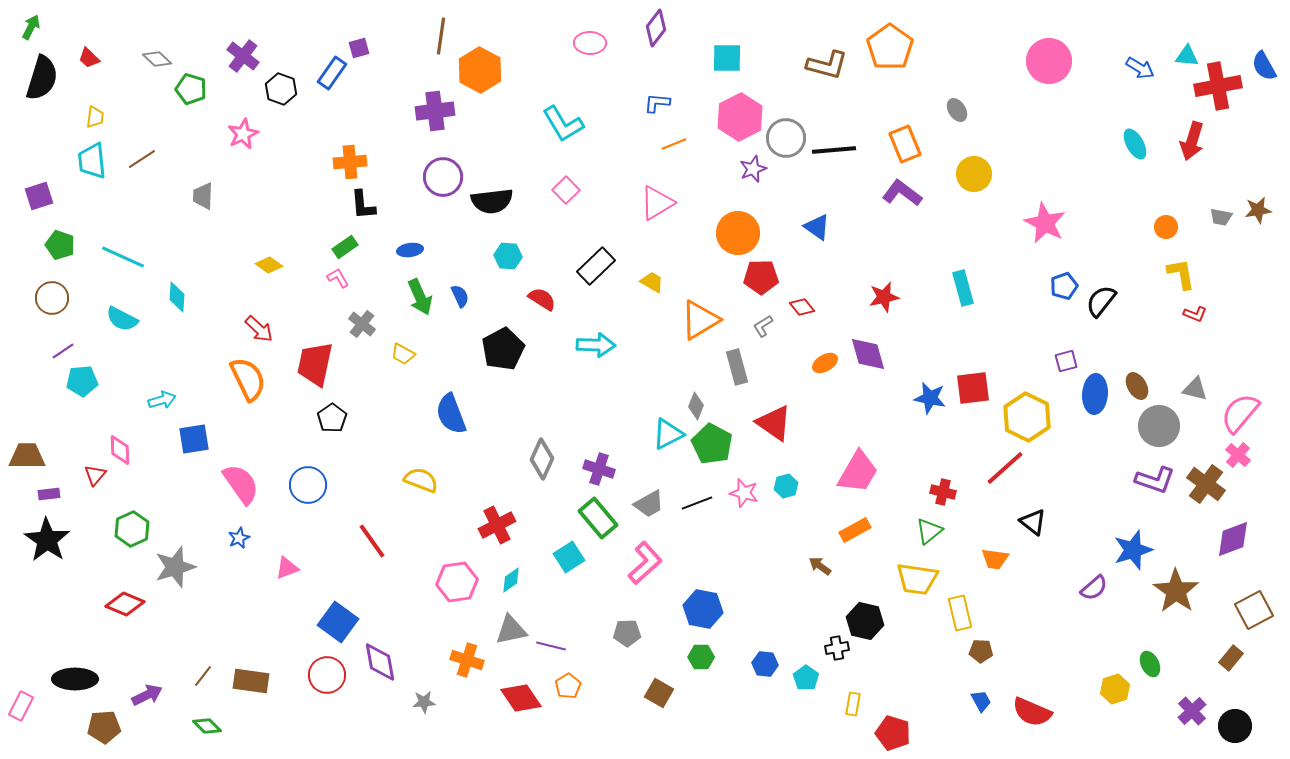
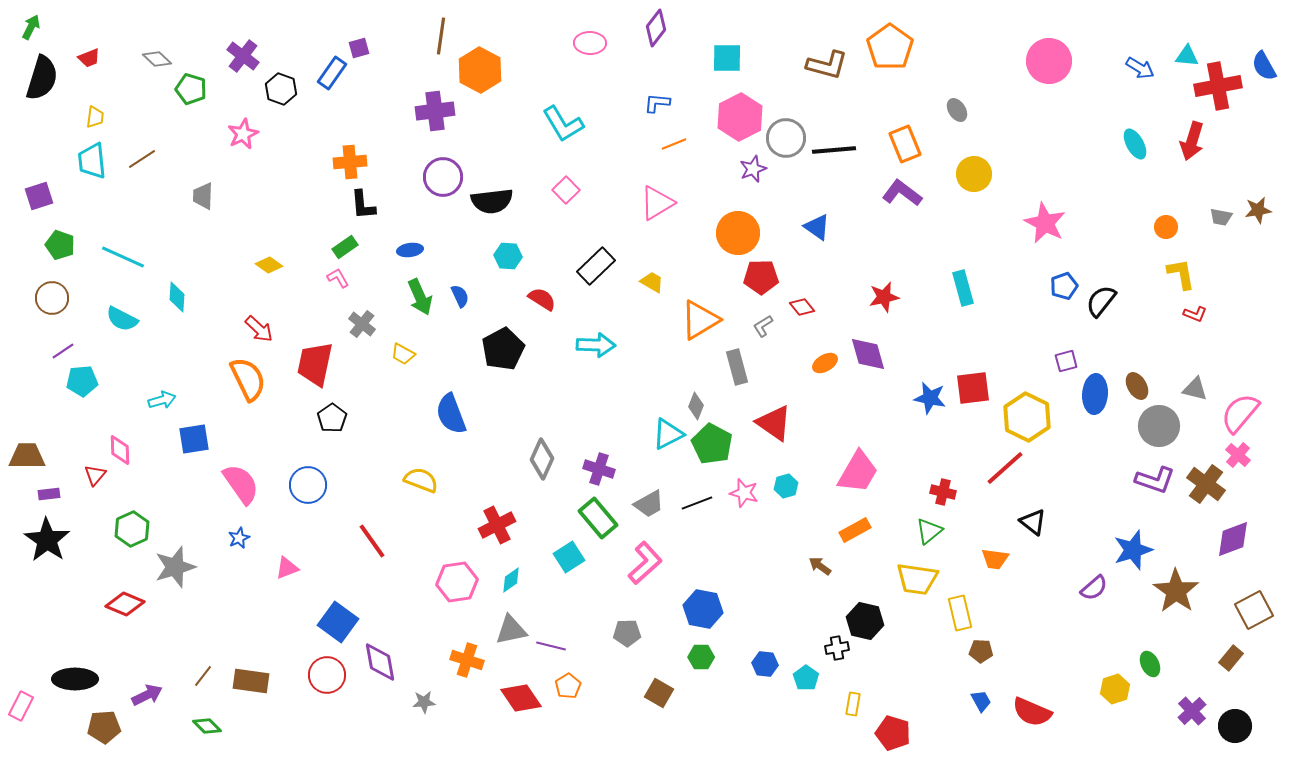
red trapezoid at (89, 58): rotated 65 degrees counterclockwise
